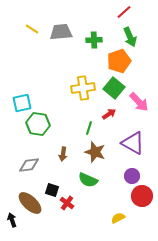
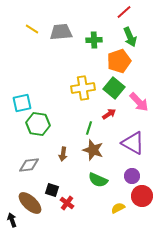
brown star: moved 2 px left, 2 px up
green semicircle: moved 10 px right
yellow semicircle: moved 10 px up
